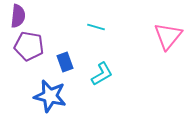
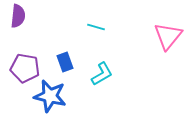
purple pentagon: moved 4 px left, 22 px down
